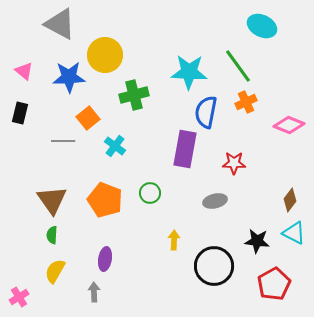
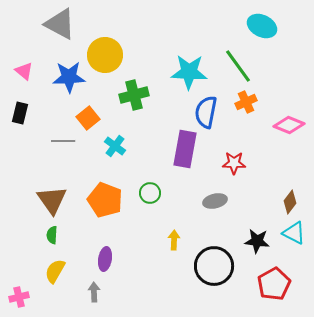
brown diamond: moved 2 px down
pink cross: rotated 18 degrees clockwise
